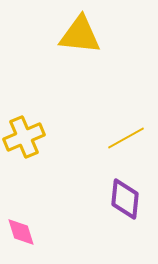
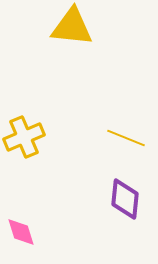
yellow triangle: moved 8 px left, 8 px up
yellow line: rotated 51 degrees clockwise
